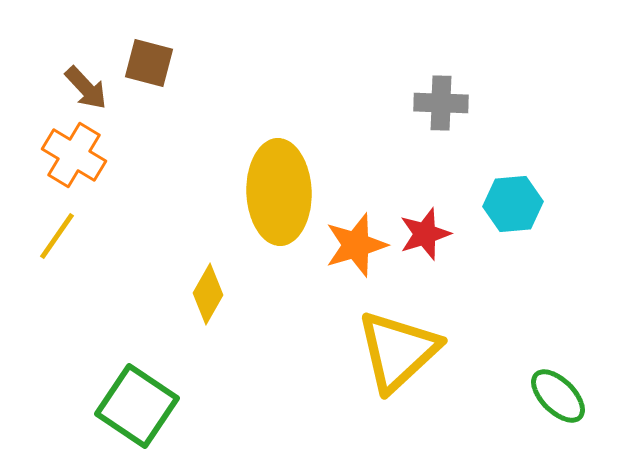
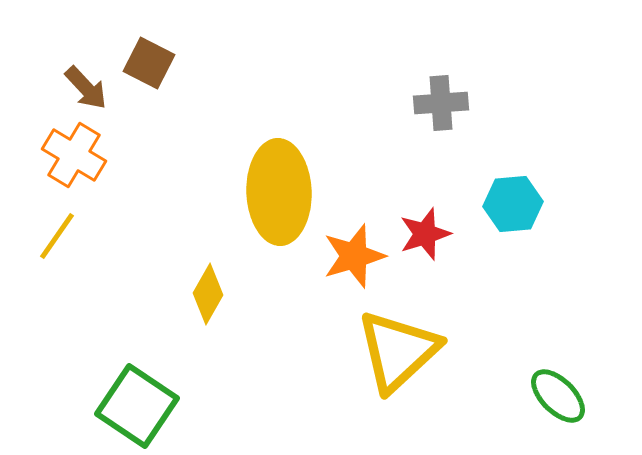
brown square: rotated 12 degrees clockwise
gray cross: rotated 6 degrees counterclockwise
orange star: moved 2 px left, 11 px down
